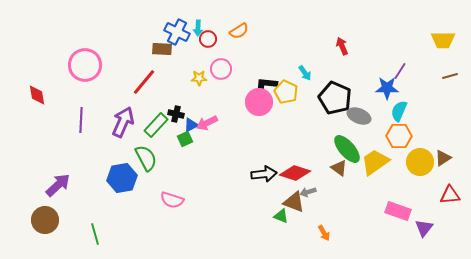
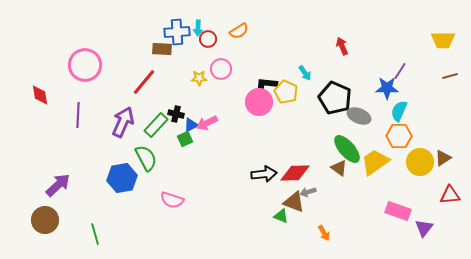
blue cross at (177, 32): rotated 30 degrees counterclockwise
red diamond at (37, 95): moved 3 px right
purple line at (81, 120): moved 3 px left, 5 px up
red diamond at (295, 173): rotated 20 degrees counterclockwise
